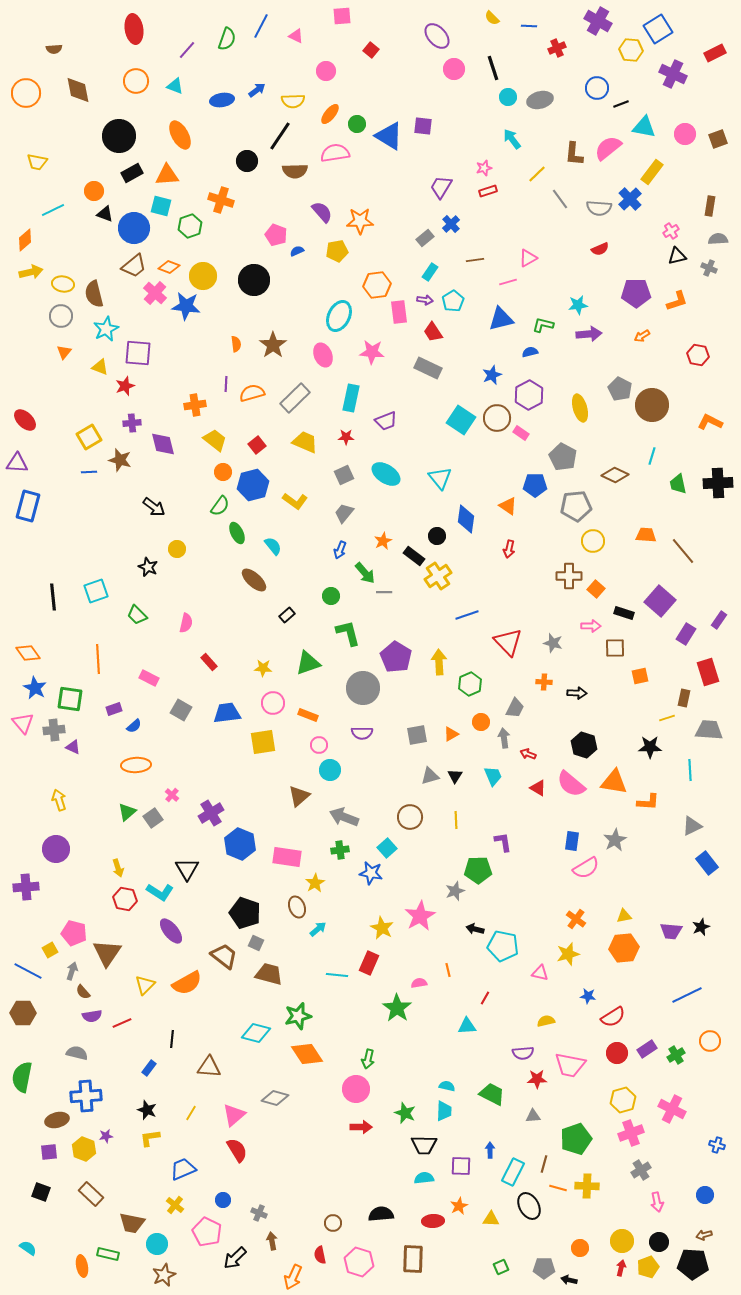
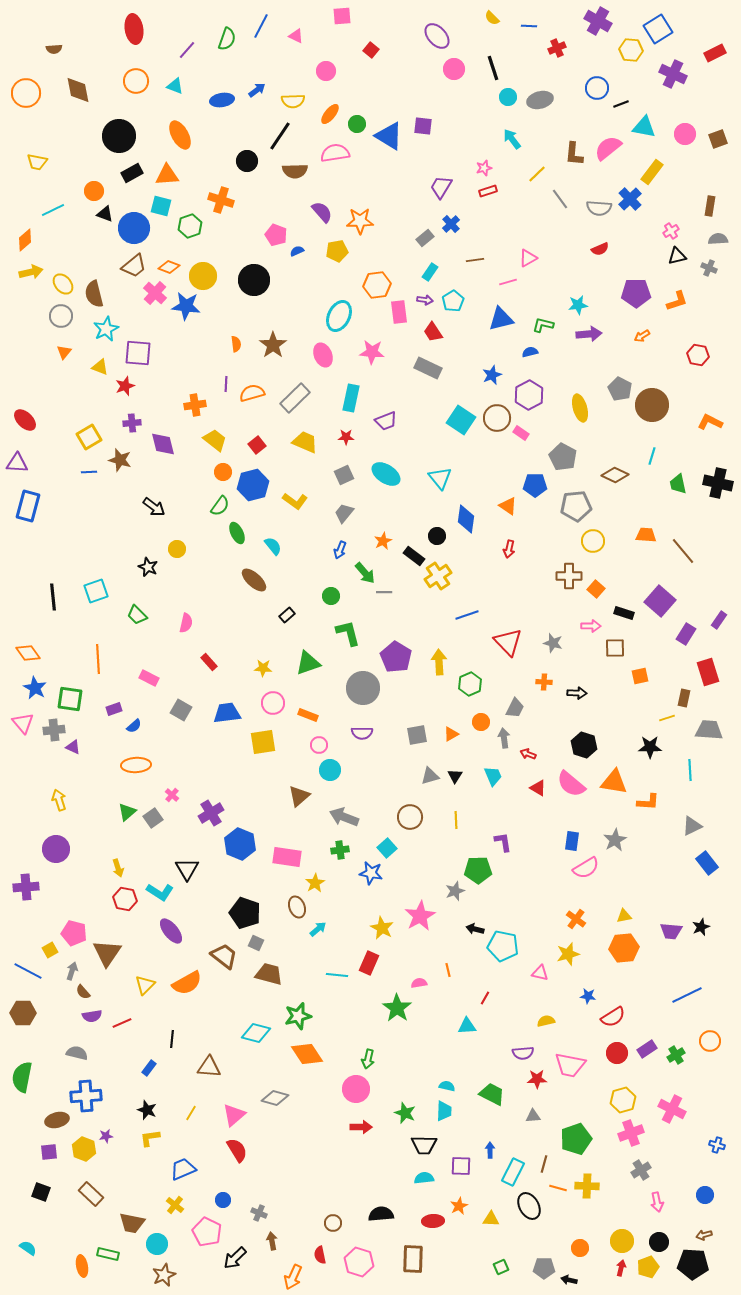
yellow ellipse at (63, 284): rotated 40 degrees clockwise
black cross at (718, 483): rotated 16 degrees clockwise
